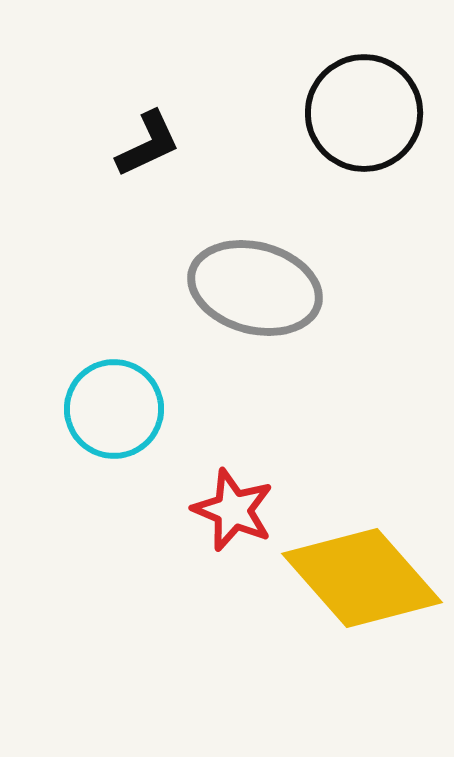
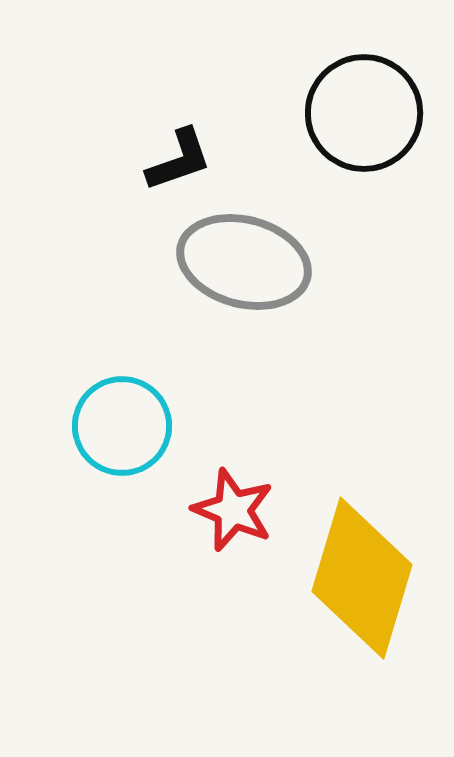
black L-shape: moved 31 px right, 16 px down; rotated 6 degrees clockwise
gray ellipse: moved 11 px left, 26 px up
cyan circle: moved 8 px right, 17 px down
yellow diamond: rotated 58 degrees clockwise
